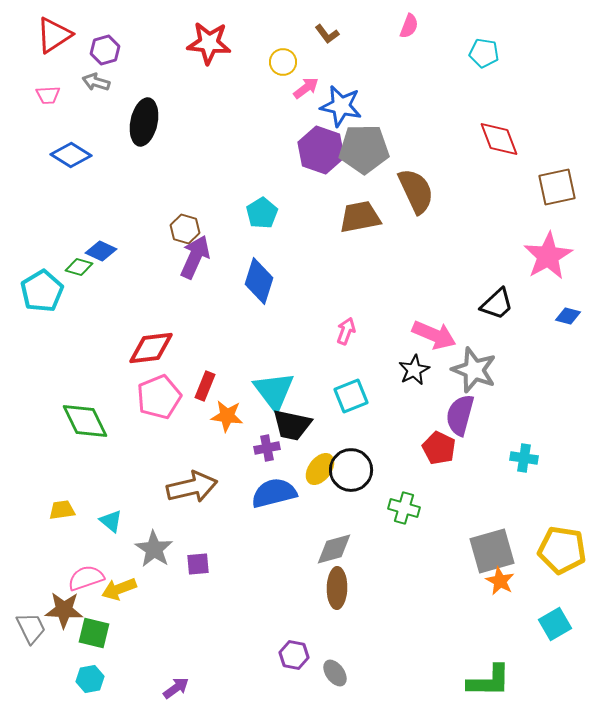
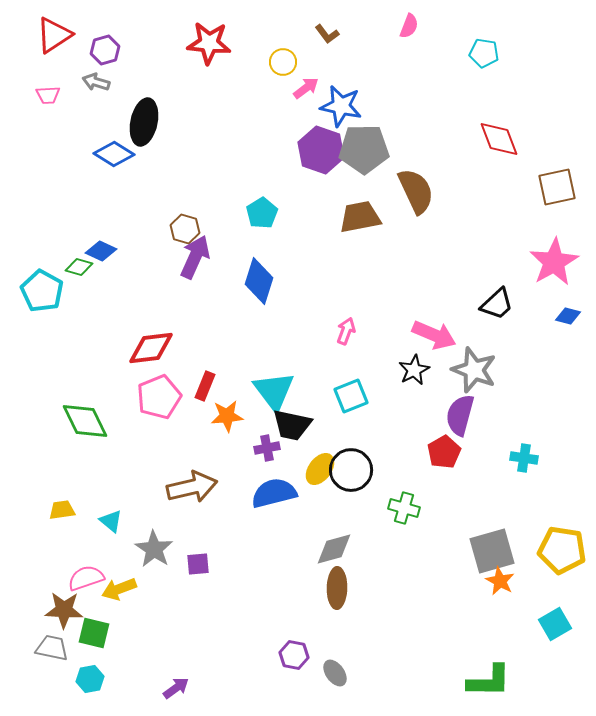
blue diamond at (71, 155): moved 43 px right, 1 px up
pink star at (548, 256): moved 6 px right, 6 px down
cyan pentagon at (42, 291): rotated 12 degrees counterclockwise
orange star at (227, 416): rotated 12 degrees counterclockwise
red pentagon at (439, 448): moved 5 px right, 4 px down; rotated 16 degrees clockwise
gray trapezoid at (31, 628): moved 21 px right, 20 px down; rotated 52 degrees counterclockwise
